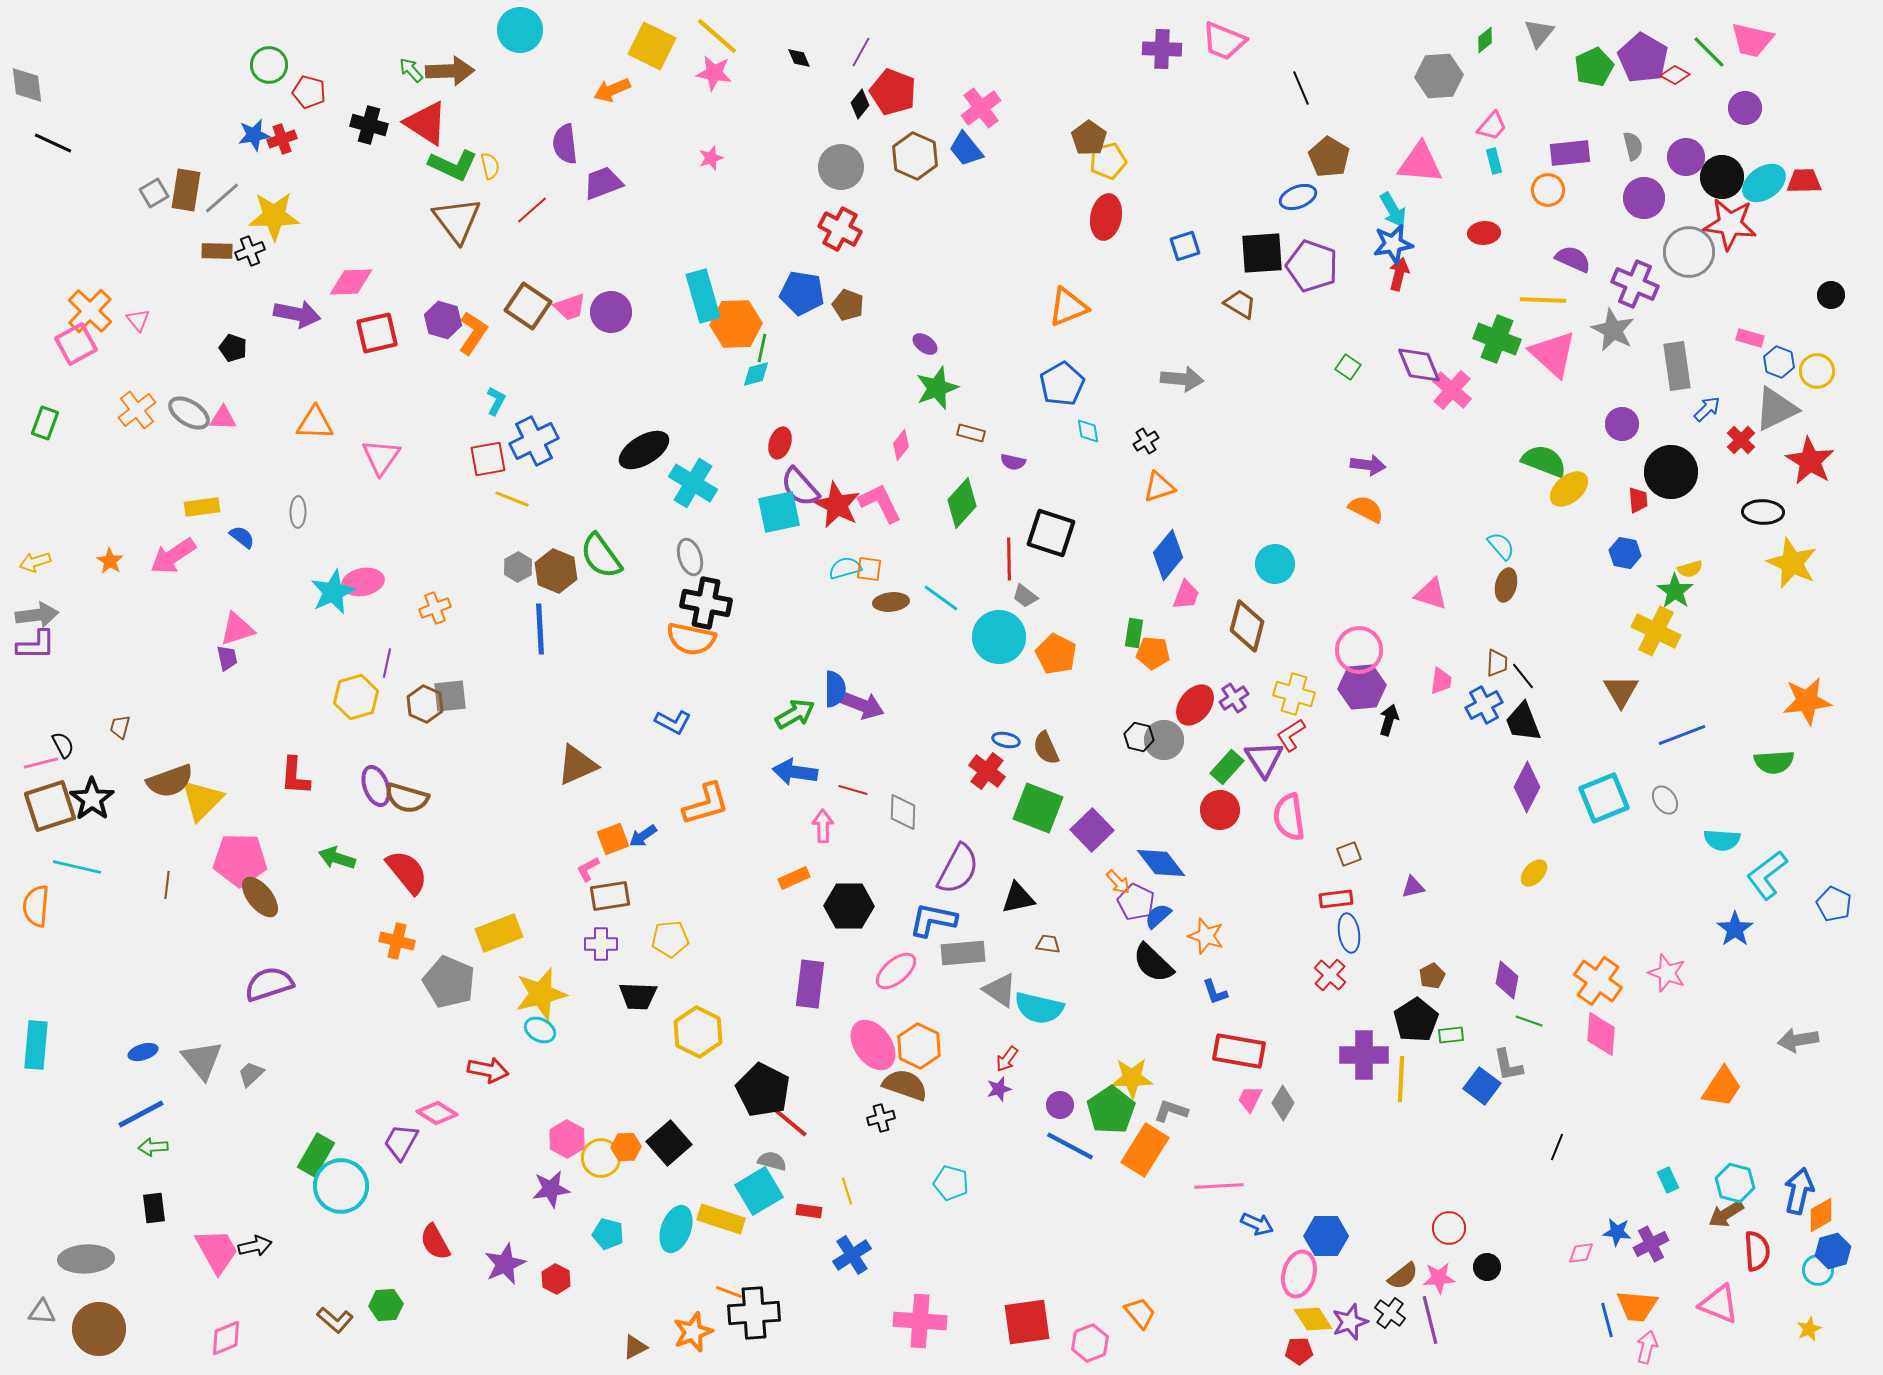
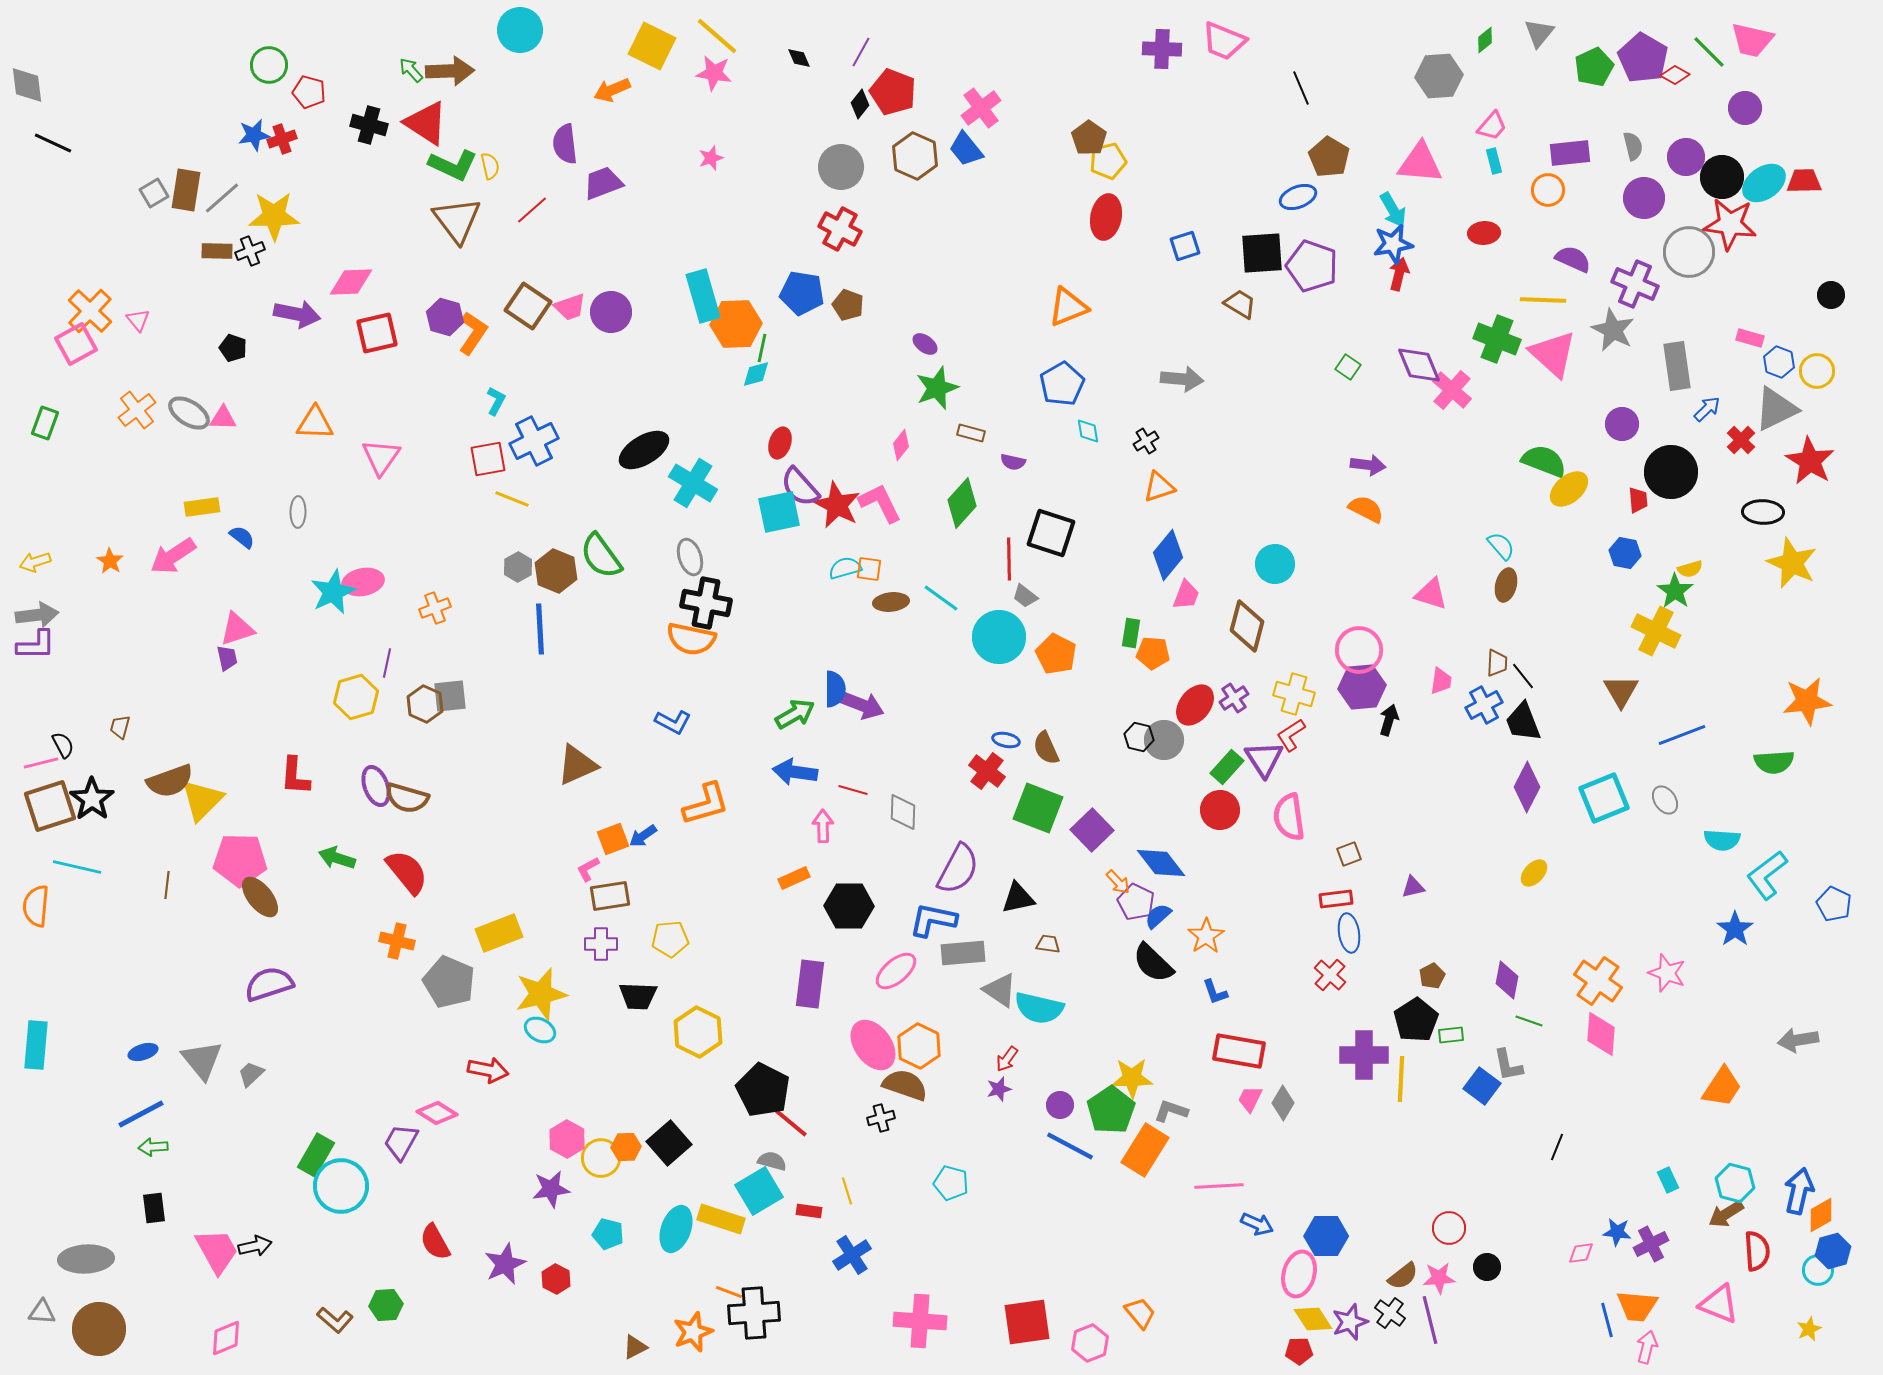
purple hexagon at (443, 320): moved 2 px right, 3 px up
green rectangle at (1134, 633): moved 3 px left
orange star at (1206, 936): rotated 21 degrees clockwise
